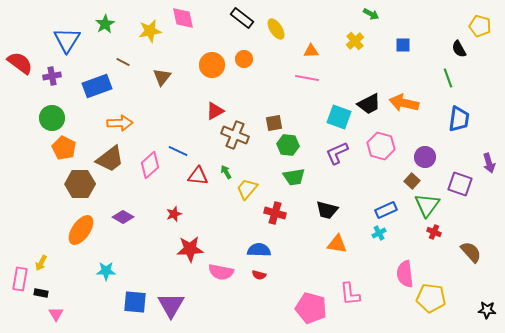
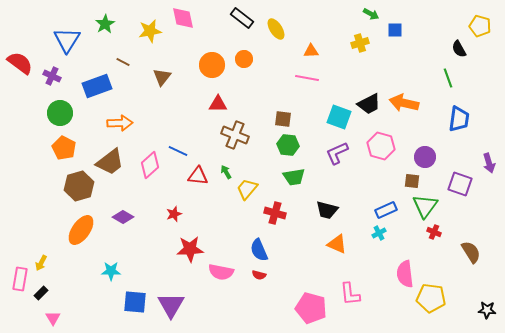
yellow cross at (355, 41): moved 5 px right, 2 px down; rotated 24 degrees clockwise
blue square at (403, 45): moved 8 px left, 15 px up
purple cross at (52, 76): rotated 36 degrees clockwise
red triangle at (215, 111): moved 3 px right, 7 px up; rotated 30 degrees clockwise
green circle at (52, 118): moved 8 px right, 5 px up
brown square at (274, 123): moved 9 px right, 4 px up; rotated 18 degrees clockwise
brown trapezoid at (110, 159): moved 3 px down
brown square at (412, 181): rotated 35 degrees counterclockwise
brown hexagon at (80, 184): moved 1 px left, 2 px down; rotated 16 degrees counterclockwise
green triangle at (427, 205): moved 2 px left, 1 px down
orange triangle at (337, 244): rotated 15 degrees clockwise
blue semicircle at (259, 250): rotated 115 degrees counterclockwise
brown semicircle at (471, 252): rotated 10 degrees clockwise
cyan star at (106, 271): moved 5 px right
black rectangle at (41, 293): rotated 56 degrees counterclockwise
pink triangle at (56, 314): moved 3 px left, 4 px down
